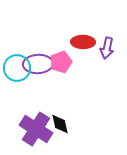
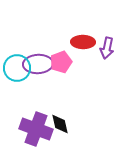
purple cross: rotated 12 degrees counterclockwise
